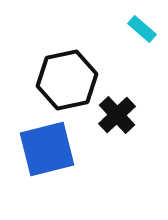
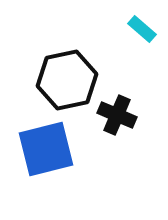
black cross: rotated 24 degrees counterclockwise
blue square: moved 1 px left
